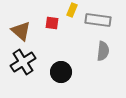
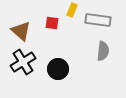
black circle: moved 3 px left, 3 px up
